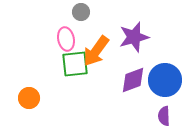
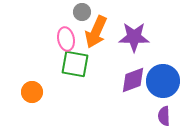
gray circle: moved 1 px right
purple star: rotated 16 degrees clockwise
orange arrow: moved 19 px up; rotated 12 degrees counterclockwise
green square: rotated 16 degrees clockwise
blue circle: moved 2 px left, 1 px down
orange circle: moved 3 px right, 6 px up
